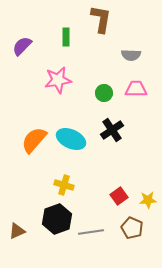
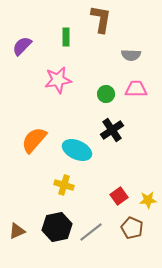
green circle: moved 2 px right, 1 px down
cyan ellipse: moved 6 px right, 11 px down
black hexagon: moved 8 px down; rotated 8 degrees clockwise
gray line: rotated 30 degrees counterclockwise
